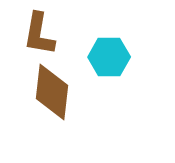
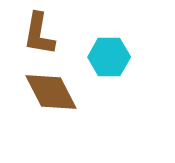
brown diamond: moved 1 px left; rotated 34 degrees counterclockwise
